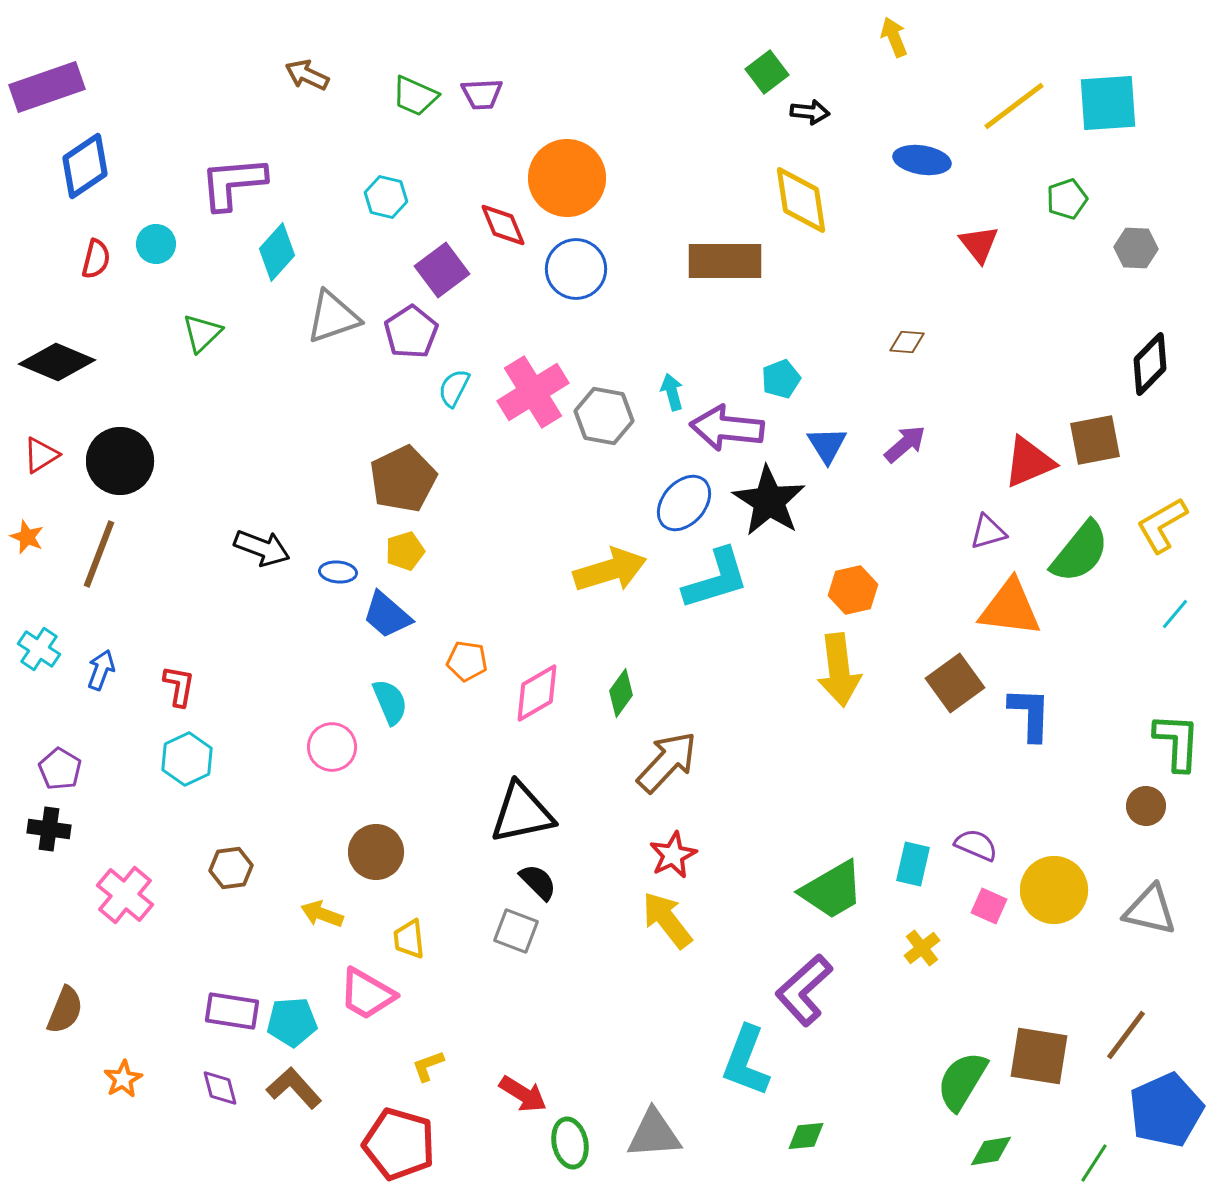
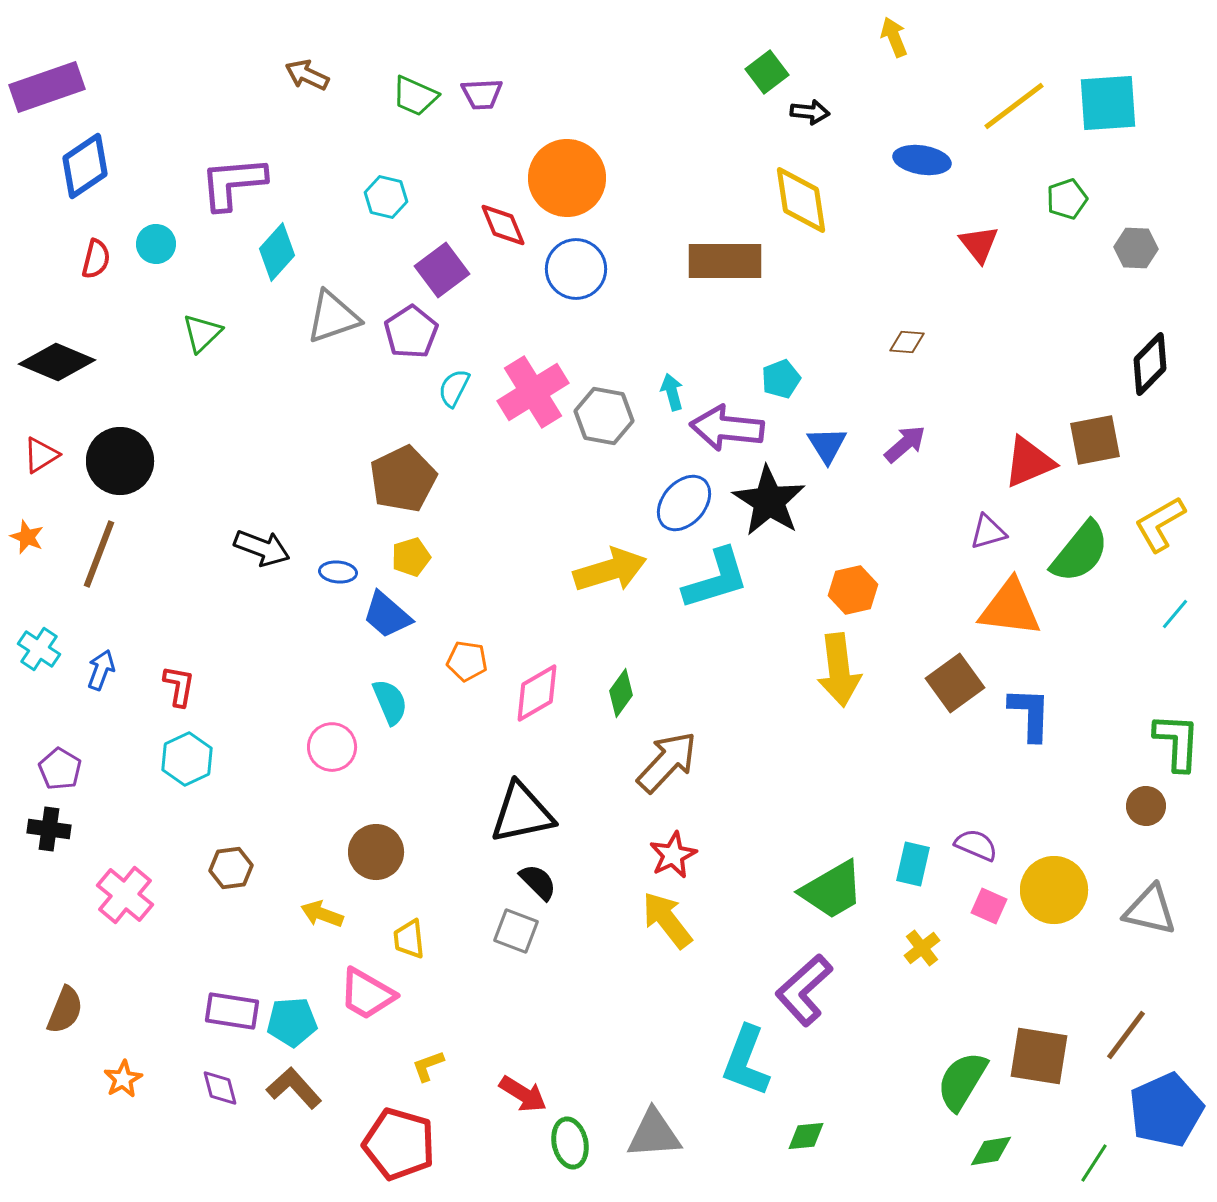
yellow L-shape at (1162, 525): moved 2 px left, 1 px up
yellow pentagon at (405, 551): moved 6 px right, 6 px down
